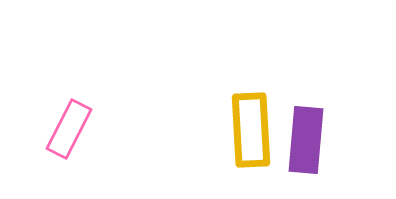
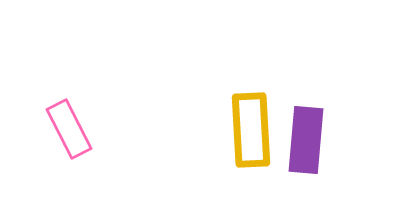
pink rectangle: rotated 54 degrees counterclockwise
